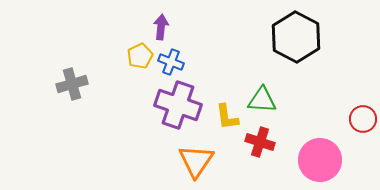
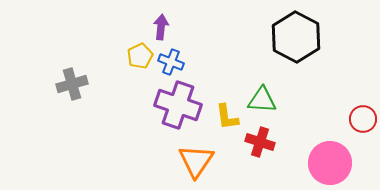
pink circle: moved 10 px right, 3 px down
